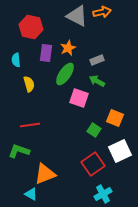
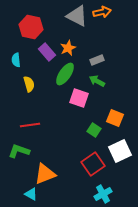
purple rectangle: moved 1 px right, 1 px up; rotated 48 degrees counterclockwise
